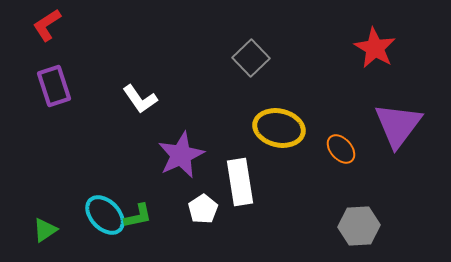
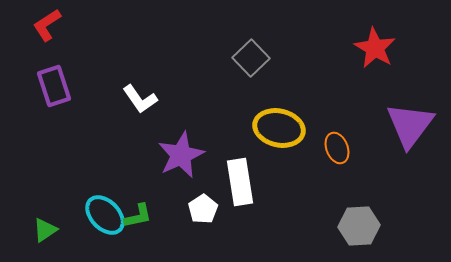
purple triangle: moved 12 px right
orange ellipse: moved 4 px left, 1 px up; rotated 20 degrees clockwise
